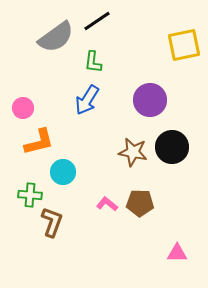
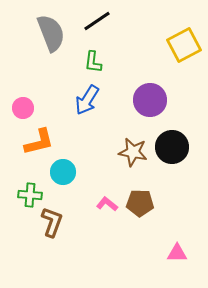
gray semicircle: moved 5 px left, 4 px up; rotated 75 degrees counterclockwise
yellow square: rotated 16 degrees counterclockwise
